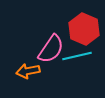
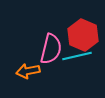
red hexagon: moved 1 px left, 6 px down
pink semicircle: rotated 20 degrees counterclockwise
